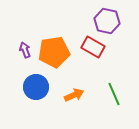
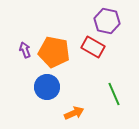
orange pentagon: rotated 20 degrees clockwise
blue circle: moved 11 px right
orange arrow: moved 18 px down
